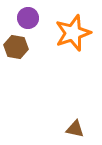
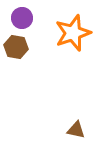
purple circle: moved 6 px left
brown triangle: moved 1 px right, 1 px down
